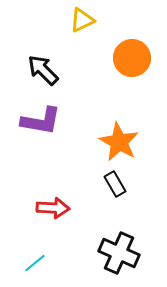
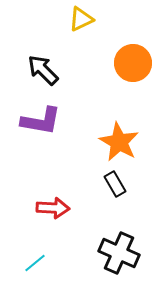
yellow triangle: moved 1 px left, 1 px up
orange circle: moved 1 px right, 5 px down
